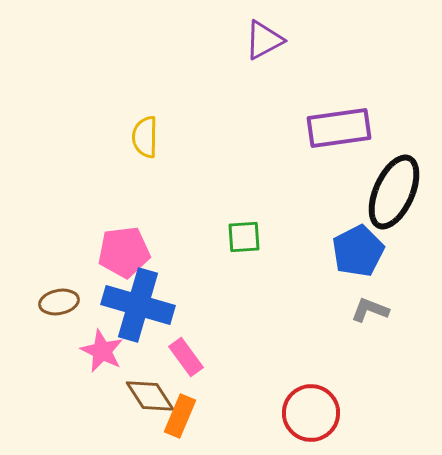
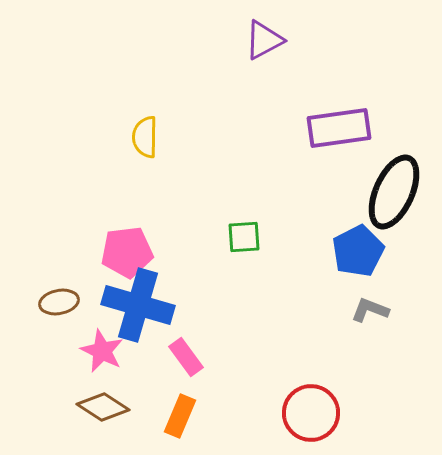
pink pentagon: moved 3 px right
brown diamond: moved 47 px left, 11 px down; rotated 24 degrees counterclockwise
